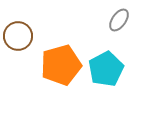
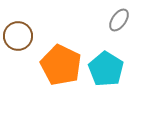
orange pentagon: rotated 30 degrees counterclockwise
cyan pentagon: rotated 12 degrees counterclockwise
